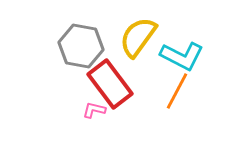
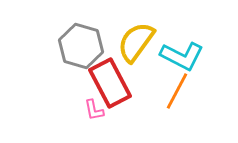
yellow semicircle: moved 2 px left, 5 px down
gray hexagon: rotated 6 degrees clockwise
red rectangle: moved 1 px up; rotated 9 degrees clockwise
pink L-shape: rotated 115 degrees counterclockwise
